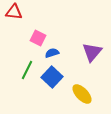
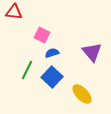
pink square: moved 4 px right, 3 px up
purple triangle: rotated 20 degrees counterclockwise
